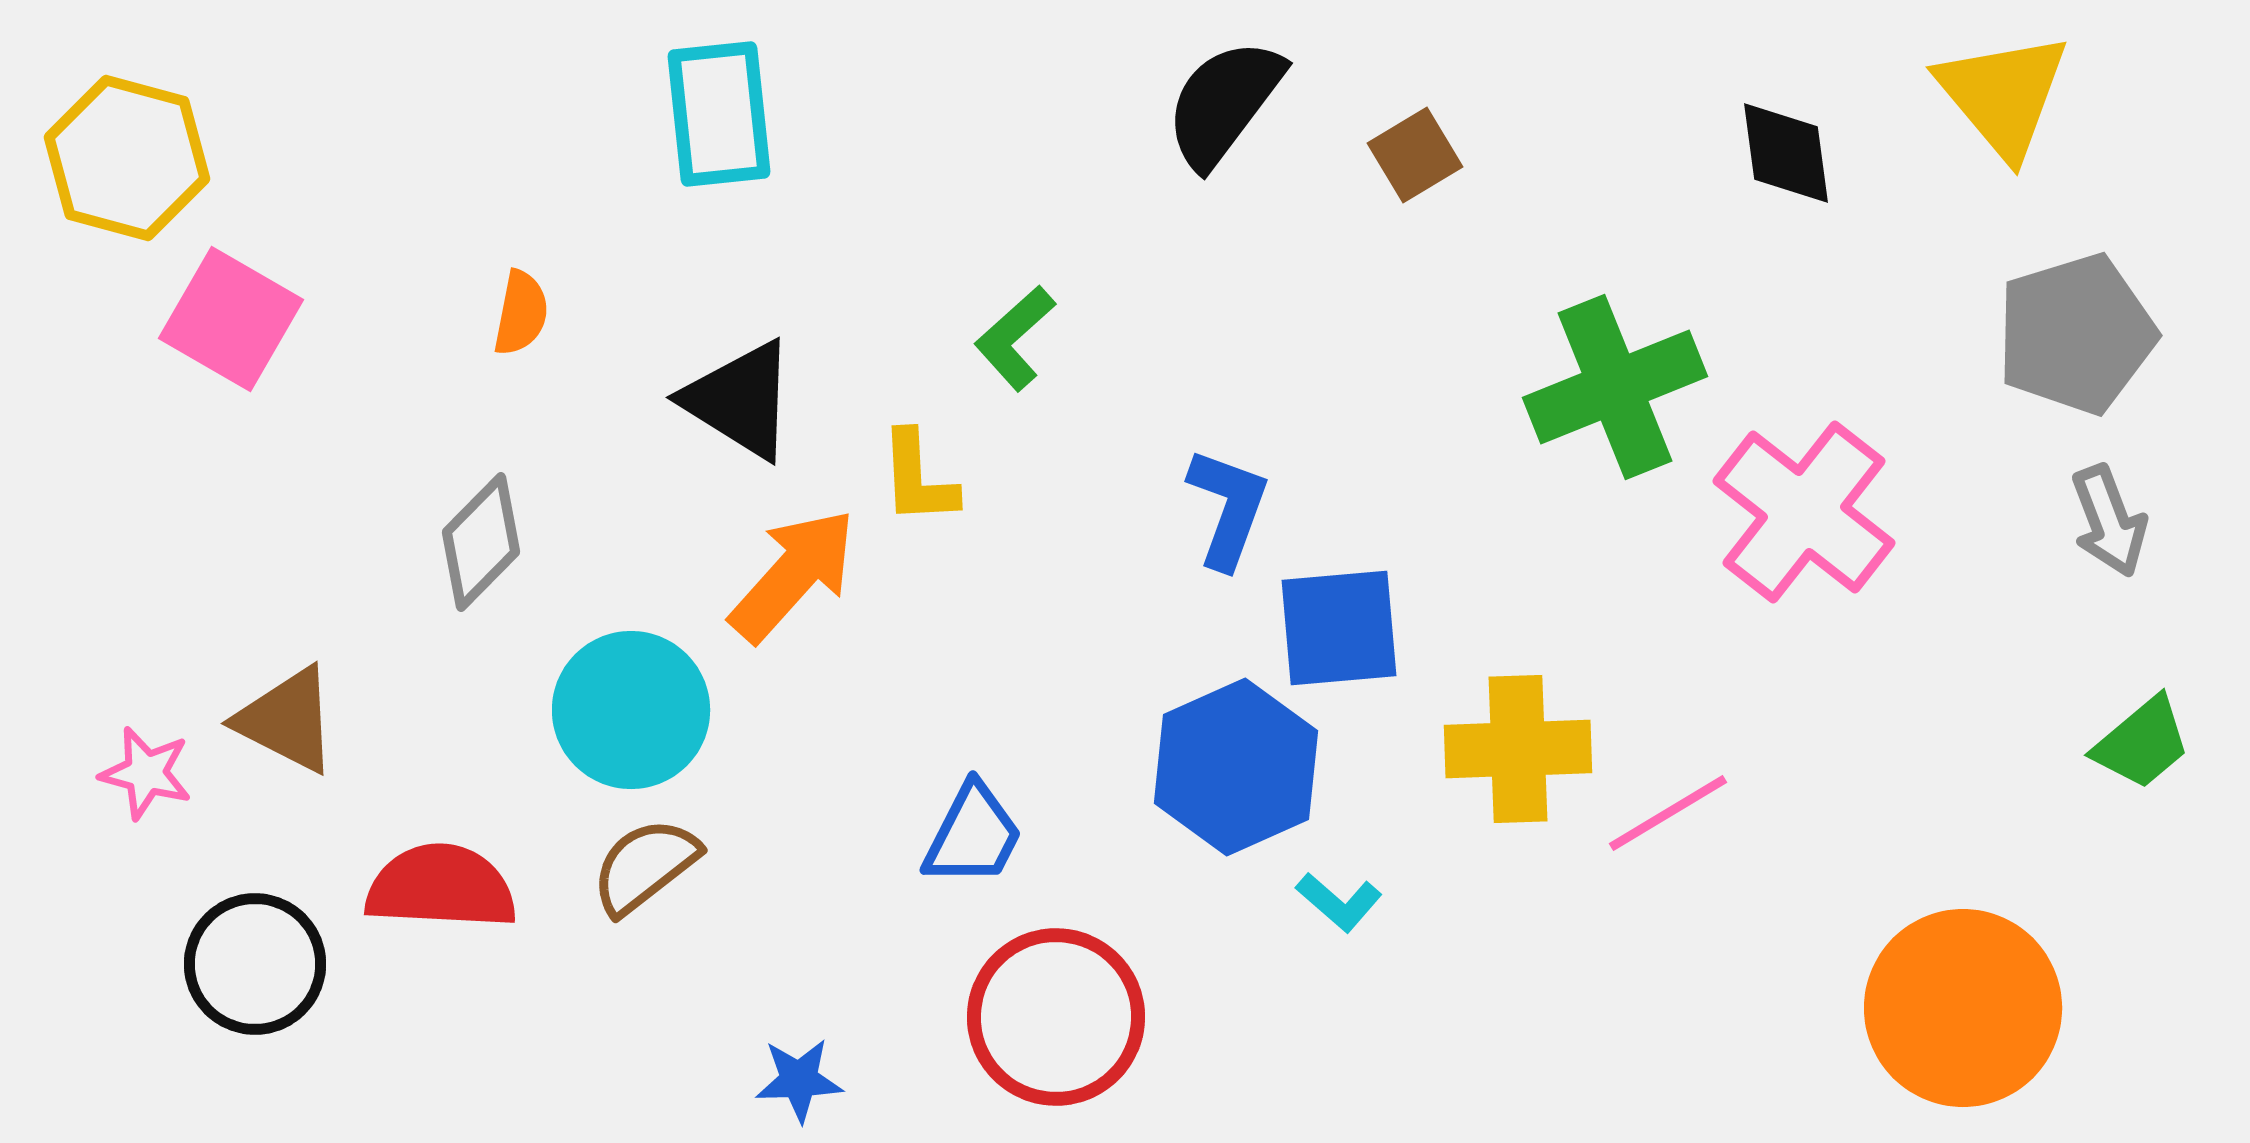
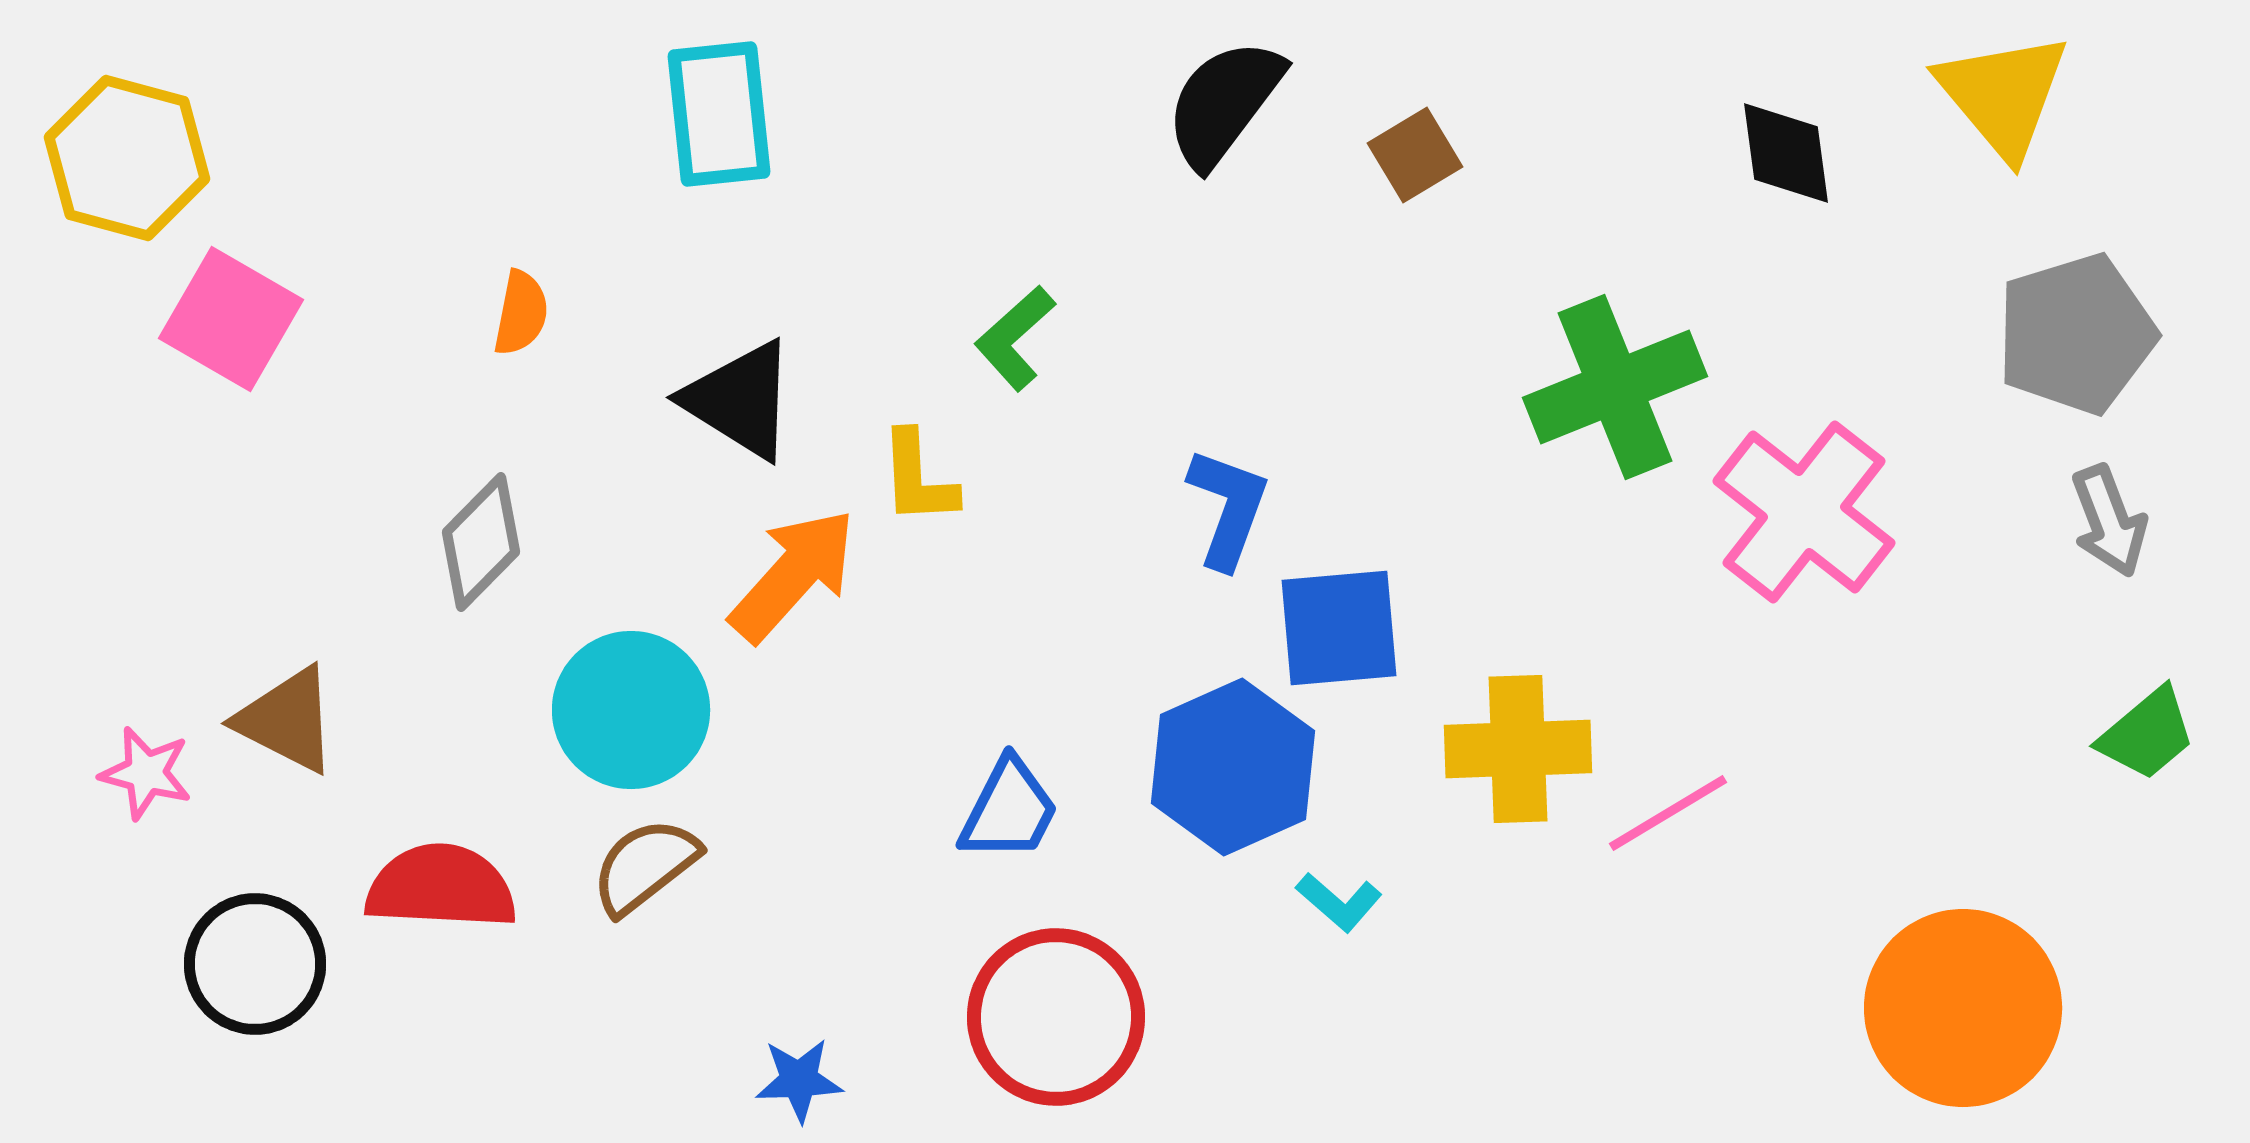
green trapezoid: moved 5 px right, 9 px up
blue hexagon: moved 3 px left
blue trapezoid: moved 36 px right, 25 px up
